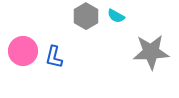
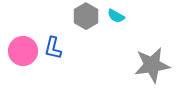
gray star: moved 1 px right, 13 px down; rotated 6 degrees counterclockwise
blue L-shape: moved 1 px left, 9 px up
